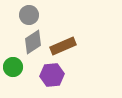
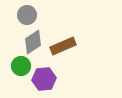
gray circle: moved 2 px left
green circle: moved 8 px right, 1 px up
purple hexagon: moved 8 px left, 4 px down
